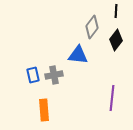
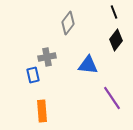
black line: moved 2 px left, 1 px down; rotated 24 degrees counterclockwise
gray diamond: moved 24 px left, 4 px up
blue triangle: moved 10 px right, 10 px down
gray cross: moved 7 px left, 18 px up
purple line: rotated 40 degrees counterclockwise
orange rectangle: moved 2 px left, 1 px down
